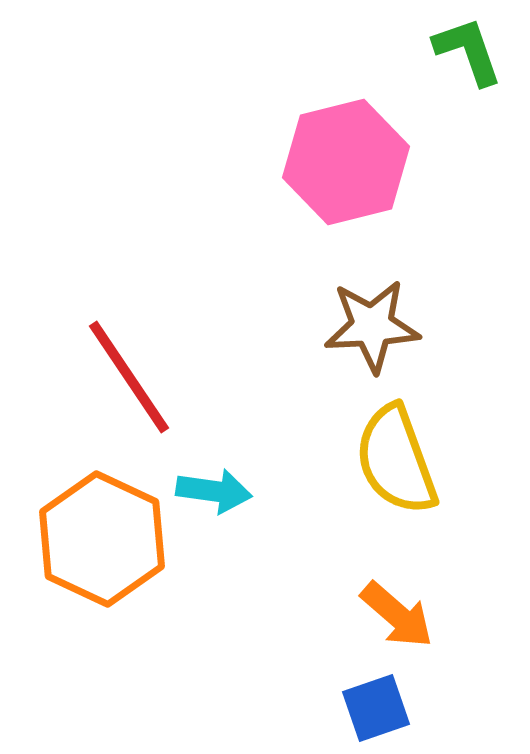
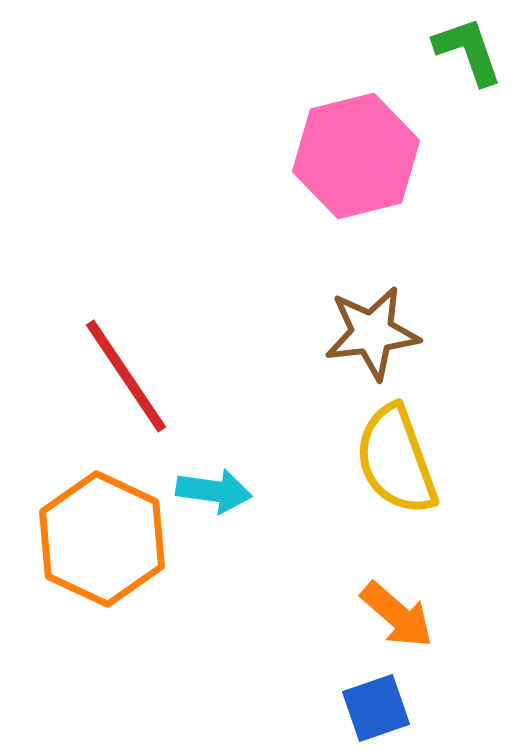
pink hexagon: moved 10 px right, 6 px up
brown star: moved 7 px down; rotated 4 degrees counterclockwise
red line: moved 3 px left, 1 px up
